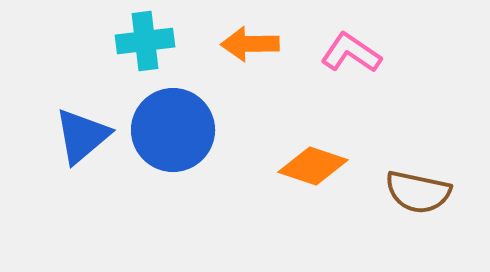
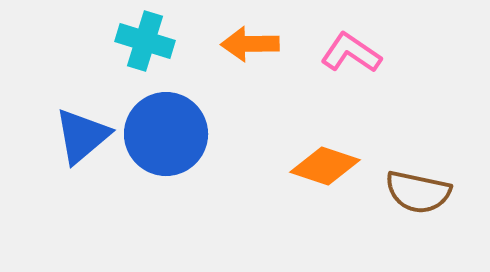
cyan cross: rotated 24 degrees clockwise
blue circle: moved 7 px left, 4 px down
orange diamond: moved 12 px right
